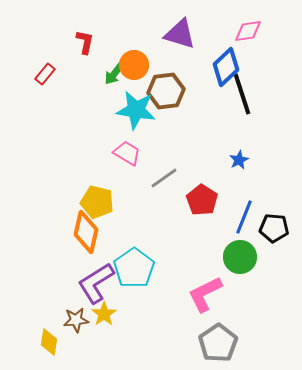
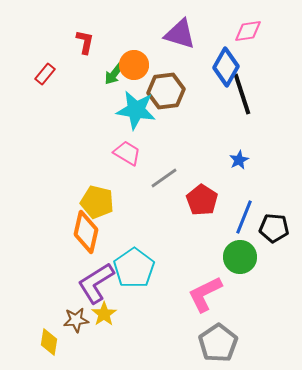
blue diamond: rotated 18 degrees counterclockwise
